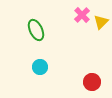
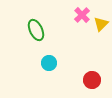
yellow triangle: moved 2 px down
cyan circle: moved 9 px right, 4 px up
red circle: moved 2 px up
